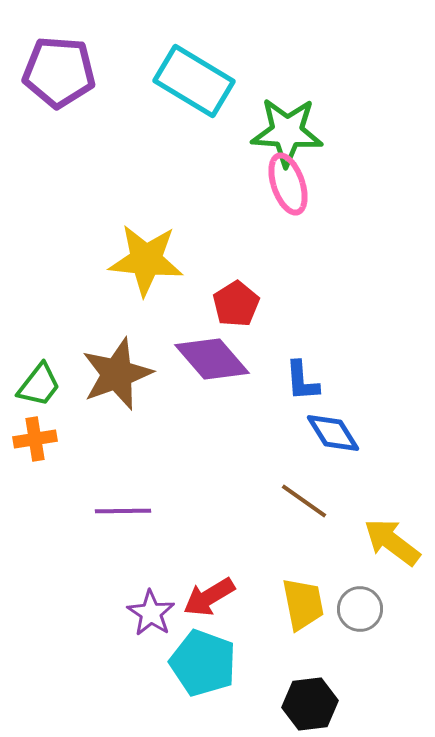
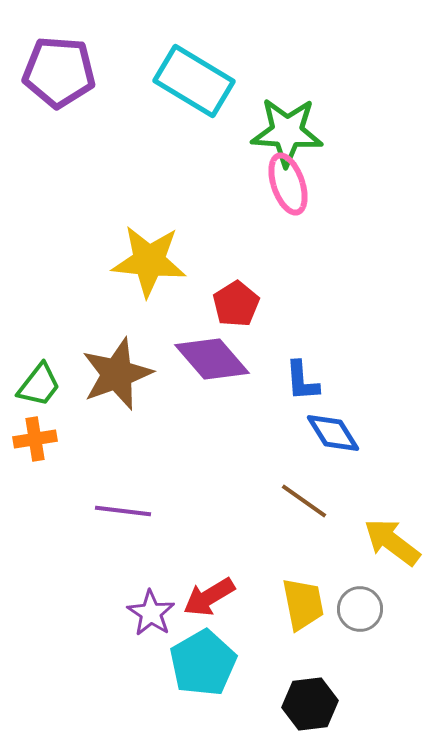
yellow star: moved 3 px right, 1 px down
purple line: rotated 8 degrees clockwise
cyan pentagon: rotated 22 degrees clockwise
